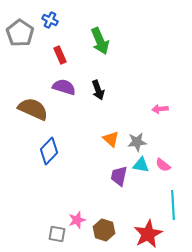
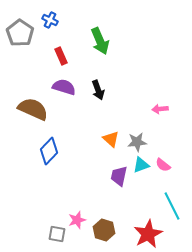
red rectangle: moved 1 px right, 1 px down
cyan triangle: rotated 30 degrees counterclockwise
cyan line: moved 1 px left, 1 px down; rotated 24 degrees counterclockwise
